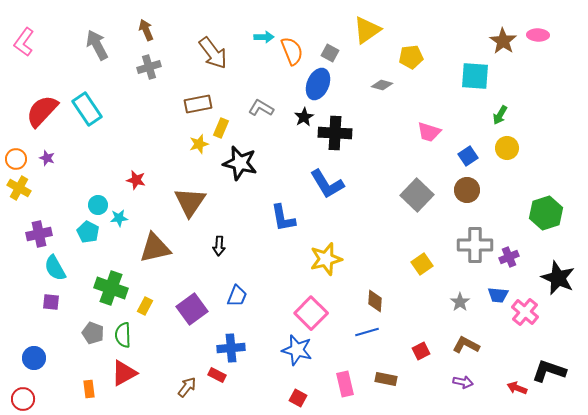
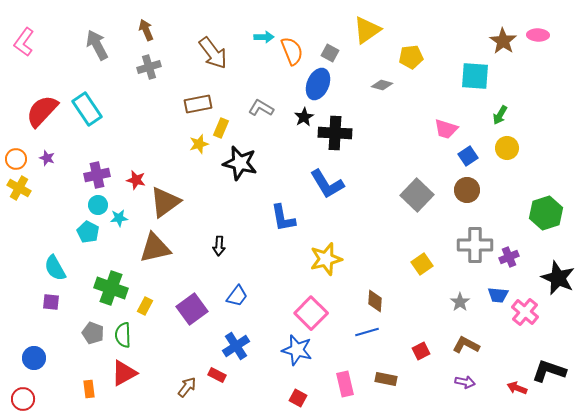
pink trapezoid at (429, 132): moved 17 px right, 3 px up
brown triangle at (190, 202): moved 25 px left; rotated 20 degrees clockwise
purple cross at (39, 234): moved 58 px right, 59 px up
blue trapezoid at (237, 296): rotated 15 degrees clockwise
blue cross at (231, 348): moved 5 px right, 2 px up; rotated 28 degrees counterclockwise
purple arrow at (463, 382): moved 2 px right
